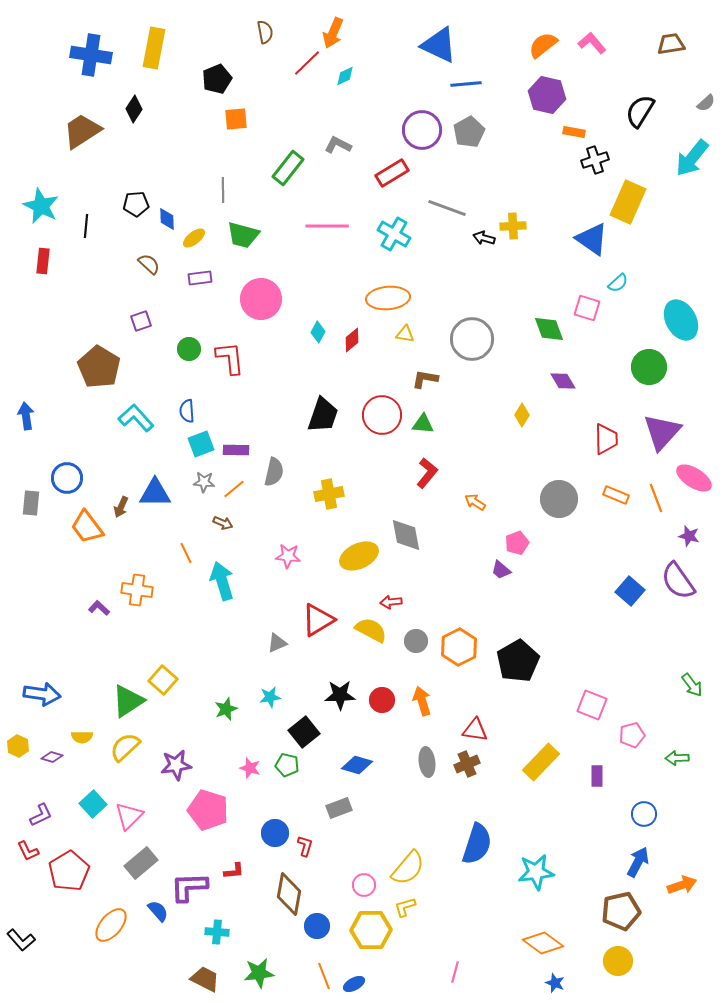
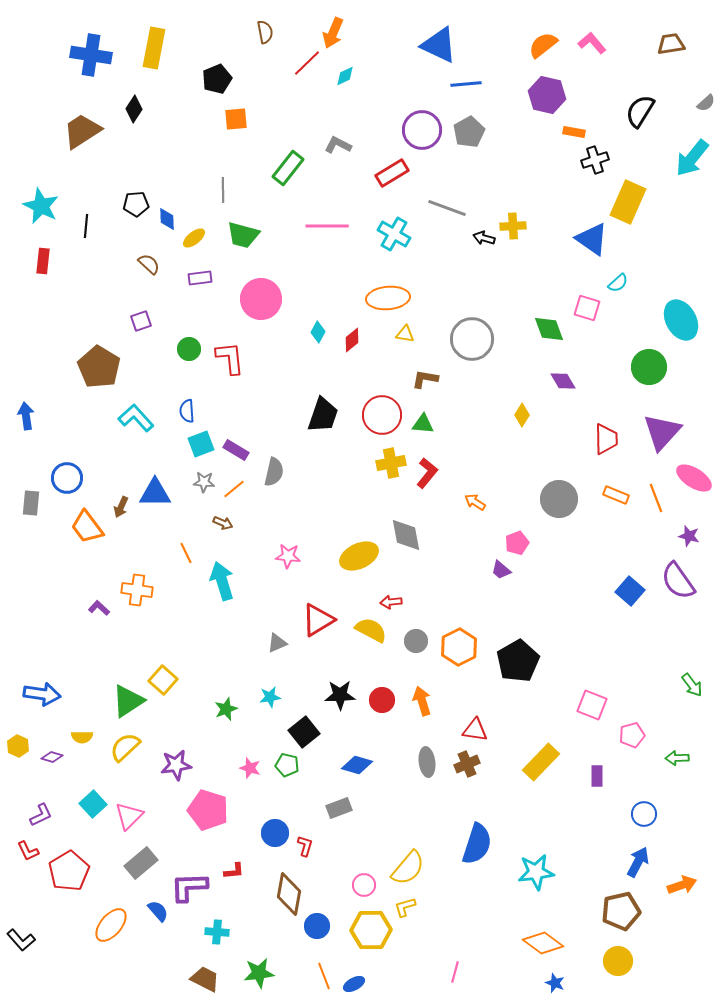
purple rectangle at (236, 450): rotated 30 degrees clockwise
yellow cross at (329, 494): moved 62 px right, 31 px up
